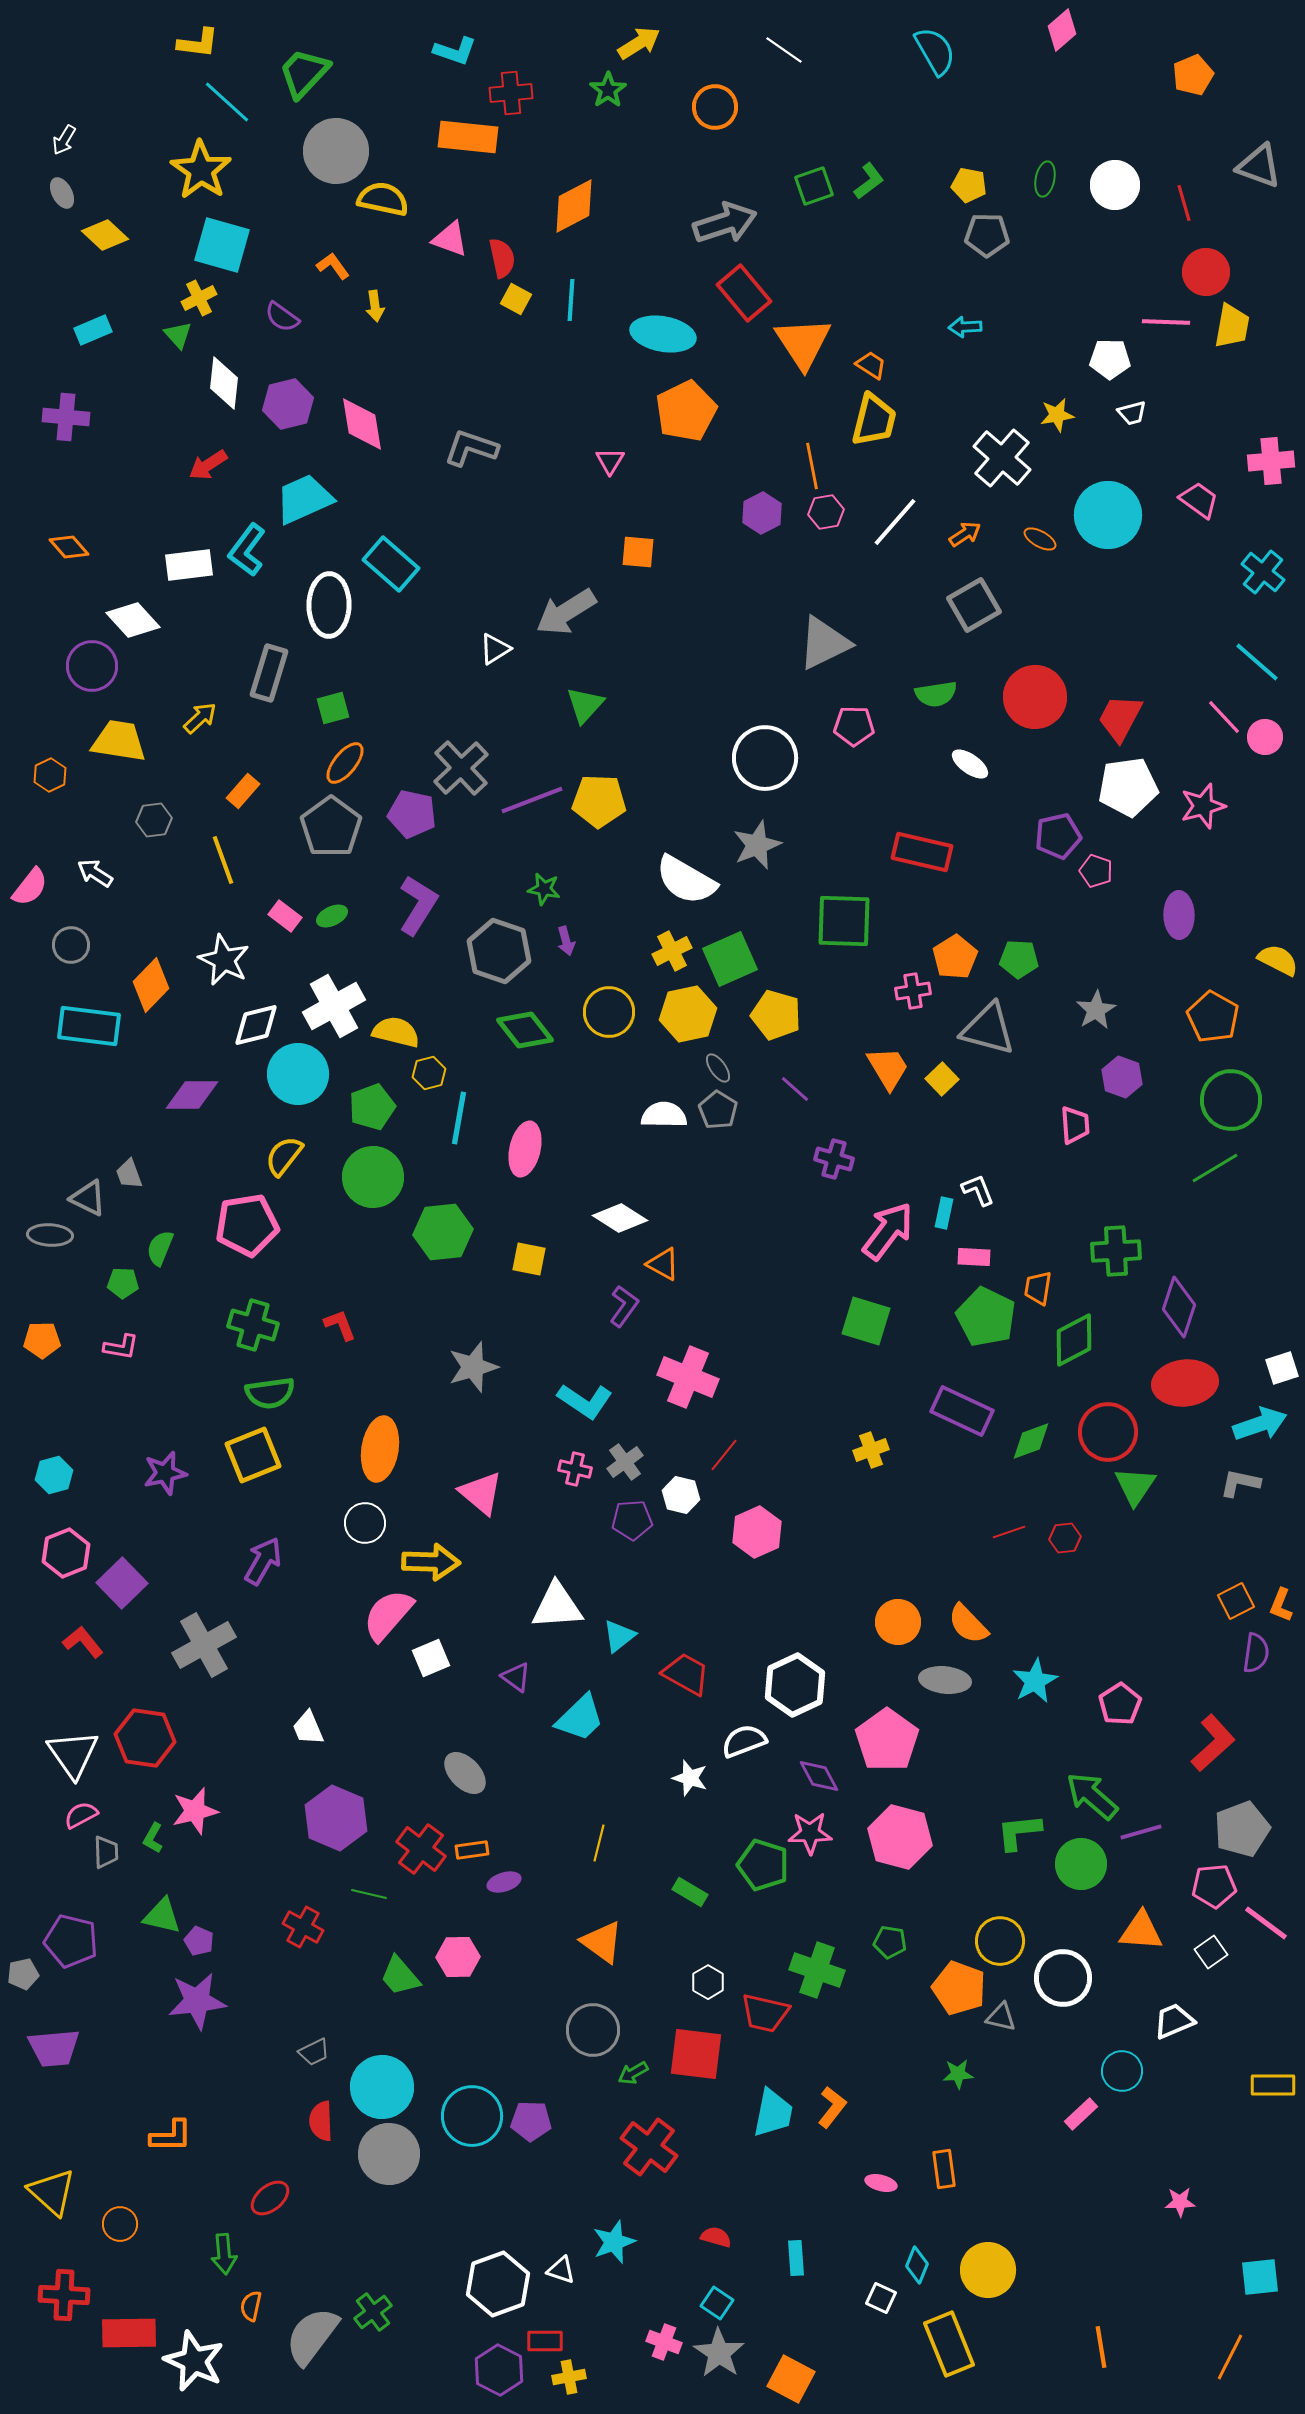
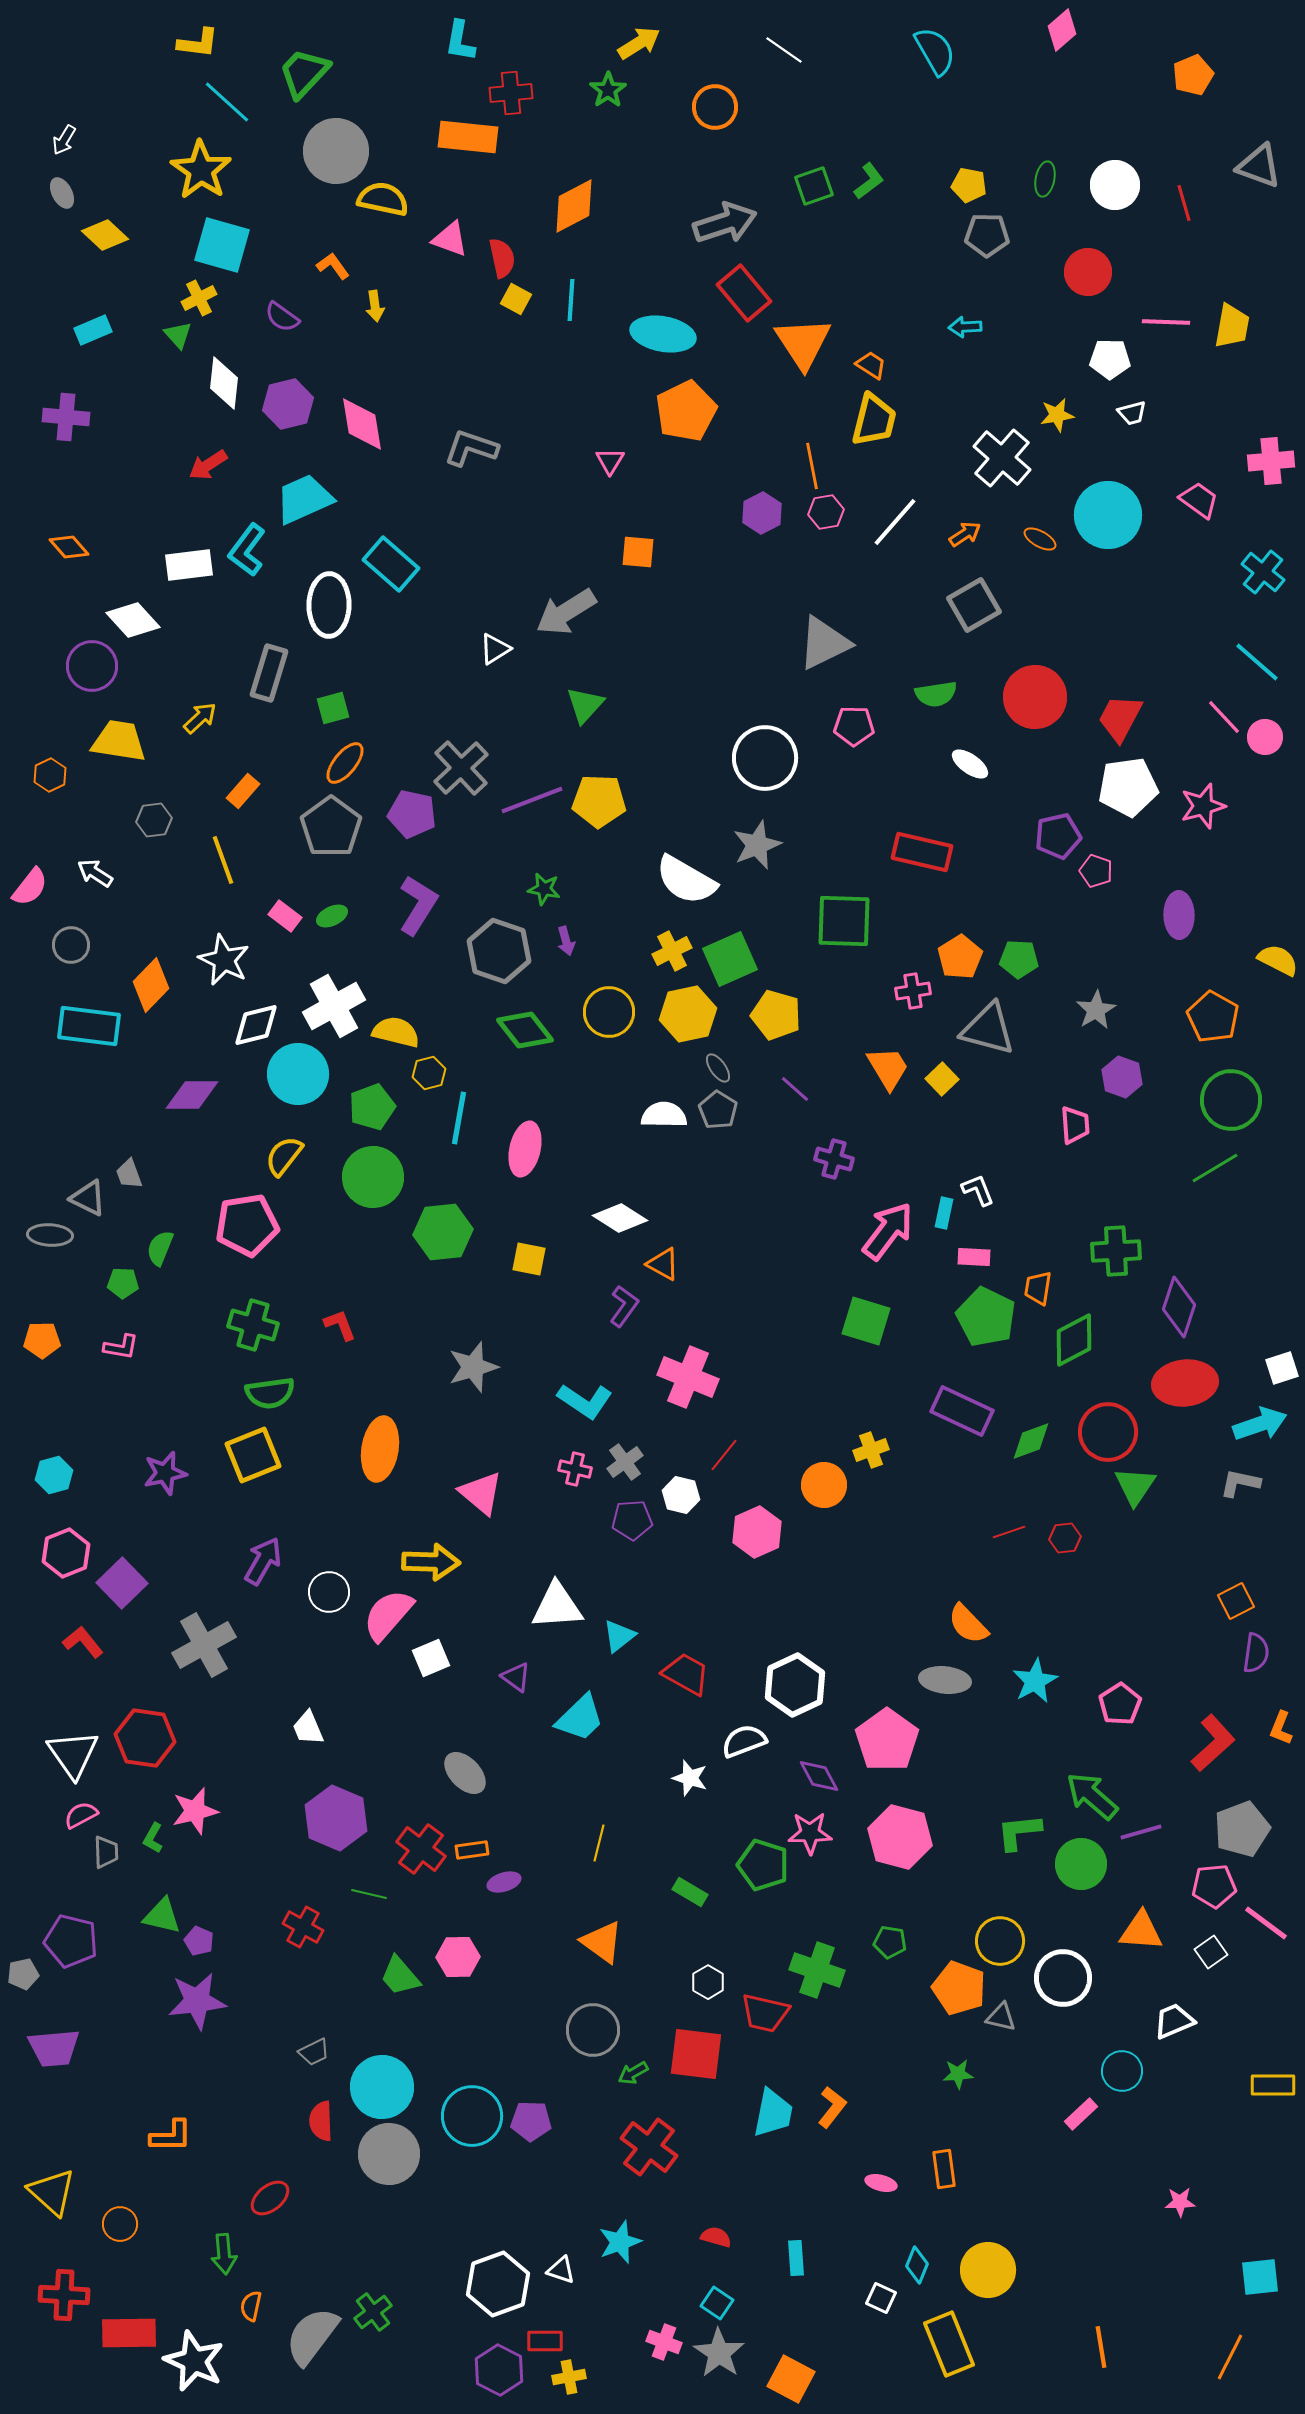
cyan L-shape at (455, 51): moved 5 px right, 10 px up; rotated 81 degrees clockwise
red circle at (1206, 272): moved 118 px left
orange pentagon at (955, 957): moved 5 px right
white circle at (365, 1523): moved 36 px left, 69 px down
orange L-shape at (1281, 1605): moved 123 px down
orange circle at (898, 1622): moved 74 px left, 137 px up
cyan star at (614, 2242): moved 6 px right
